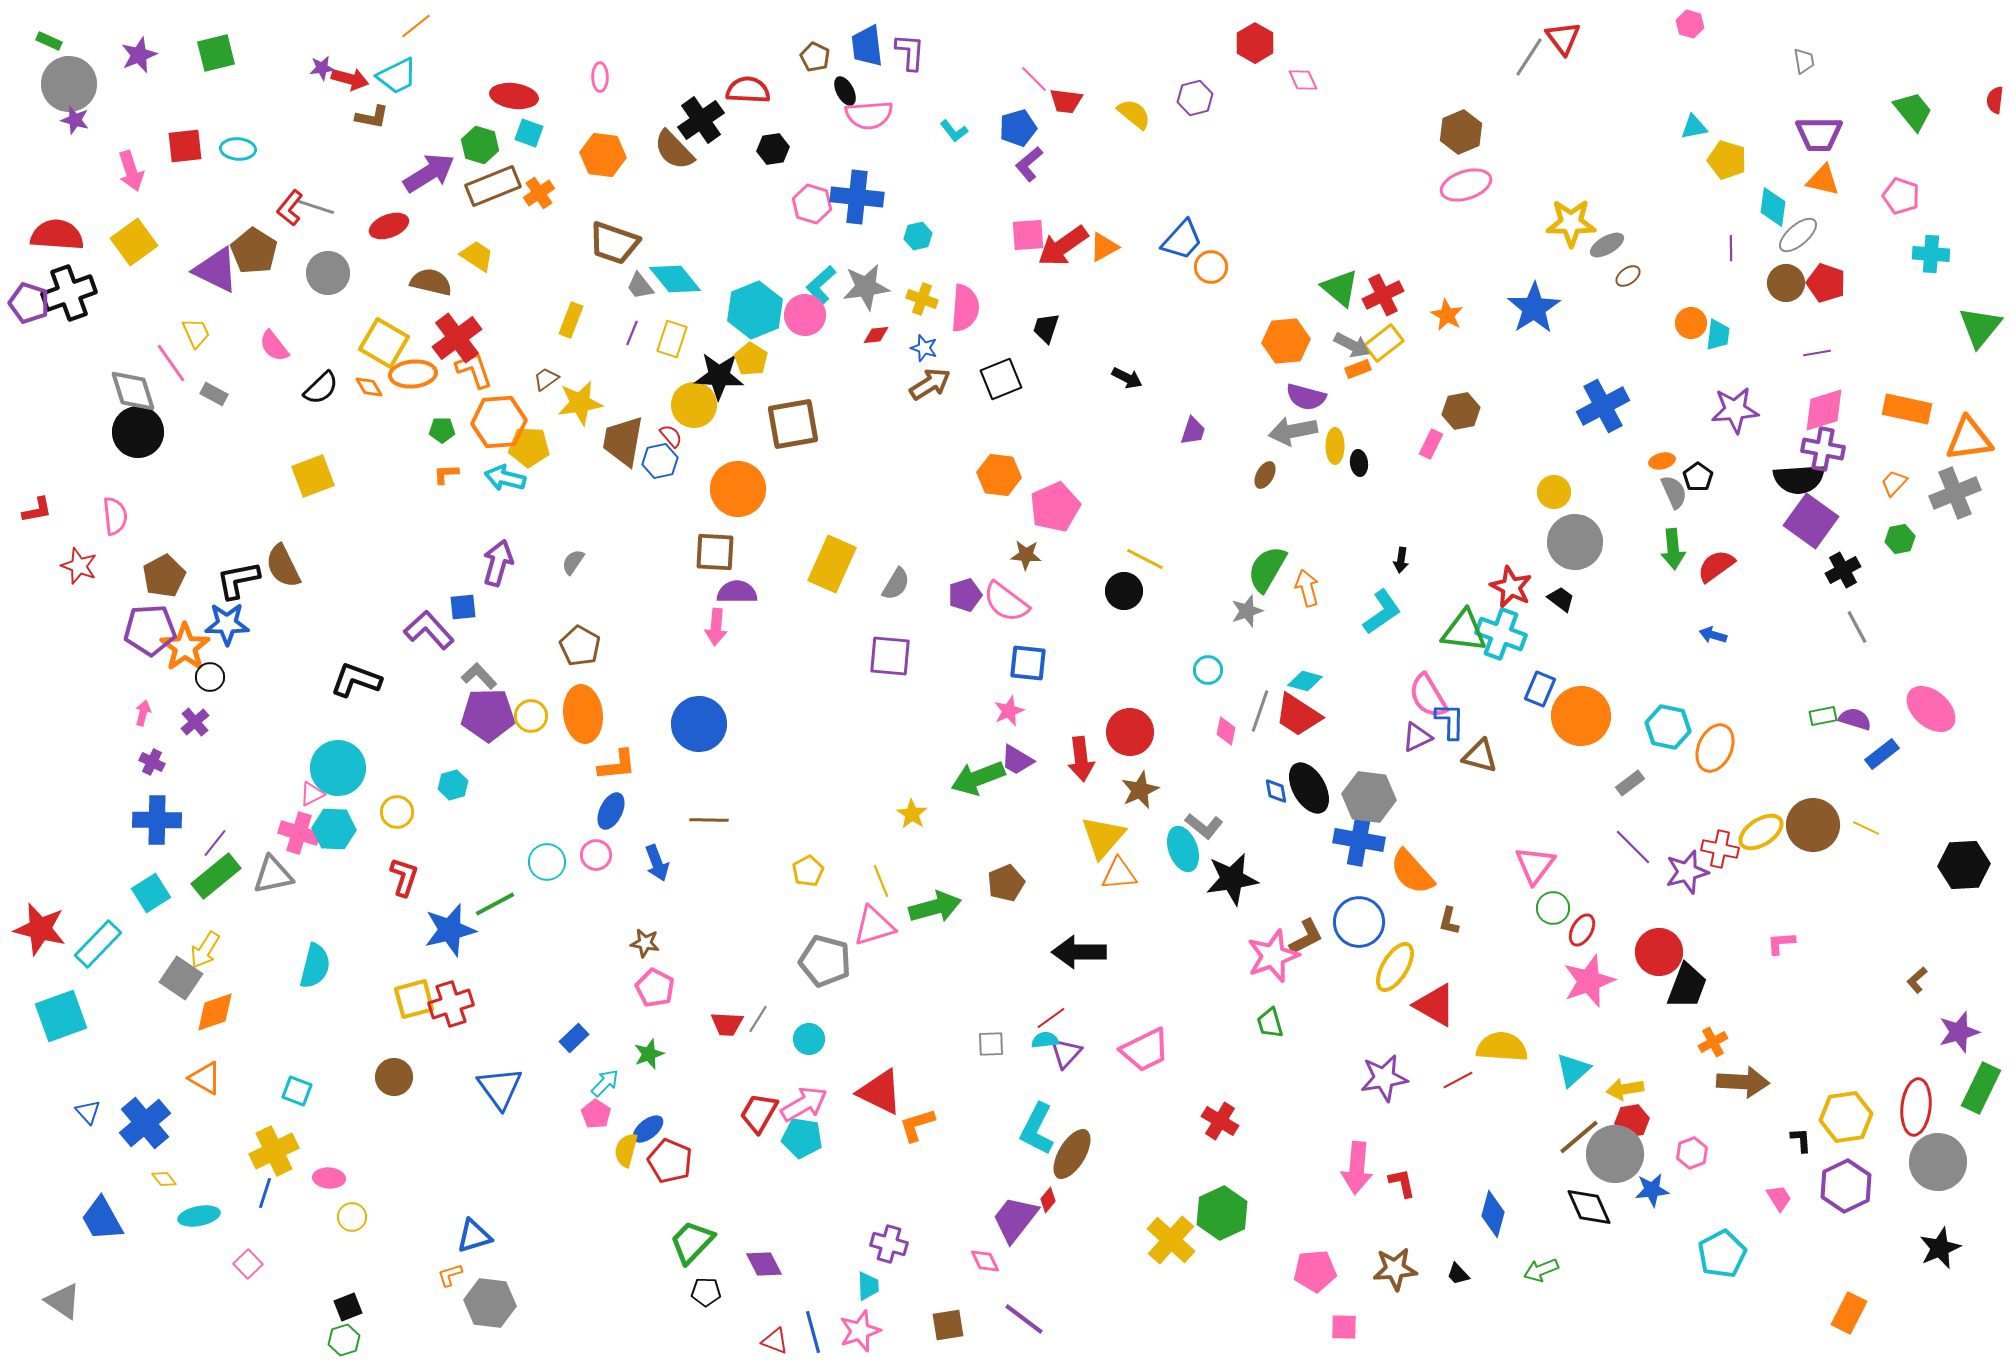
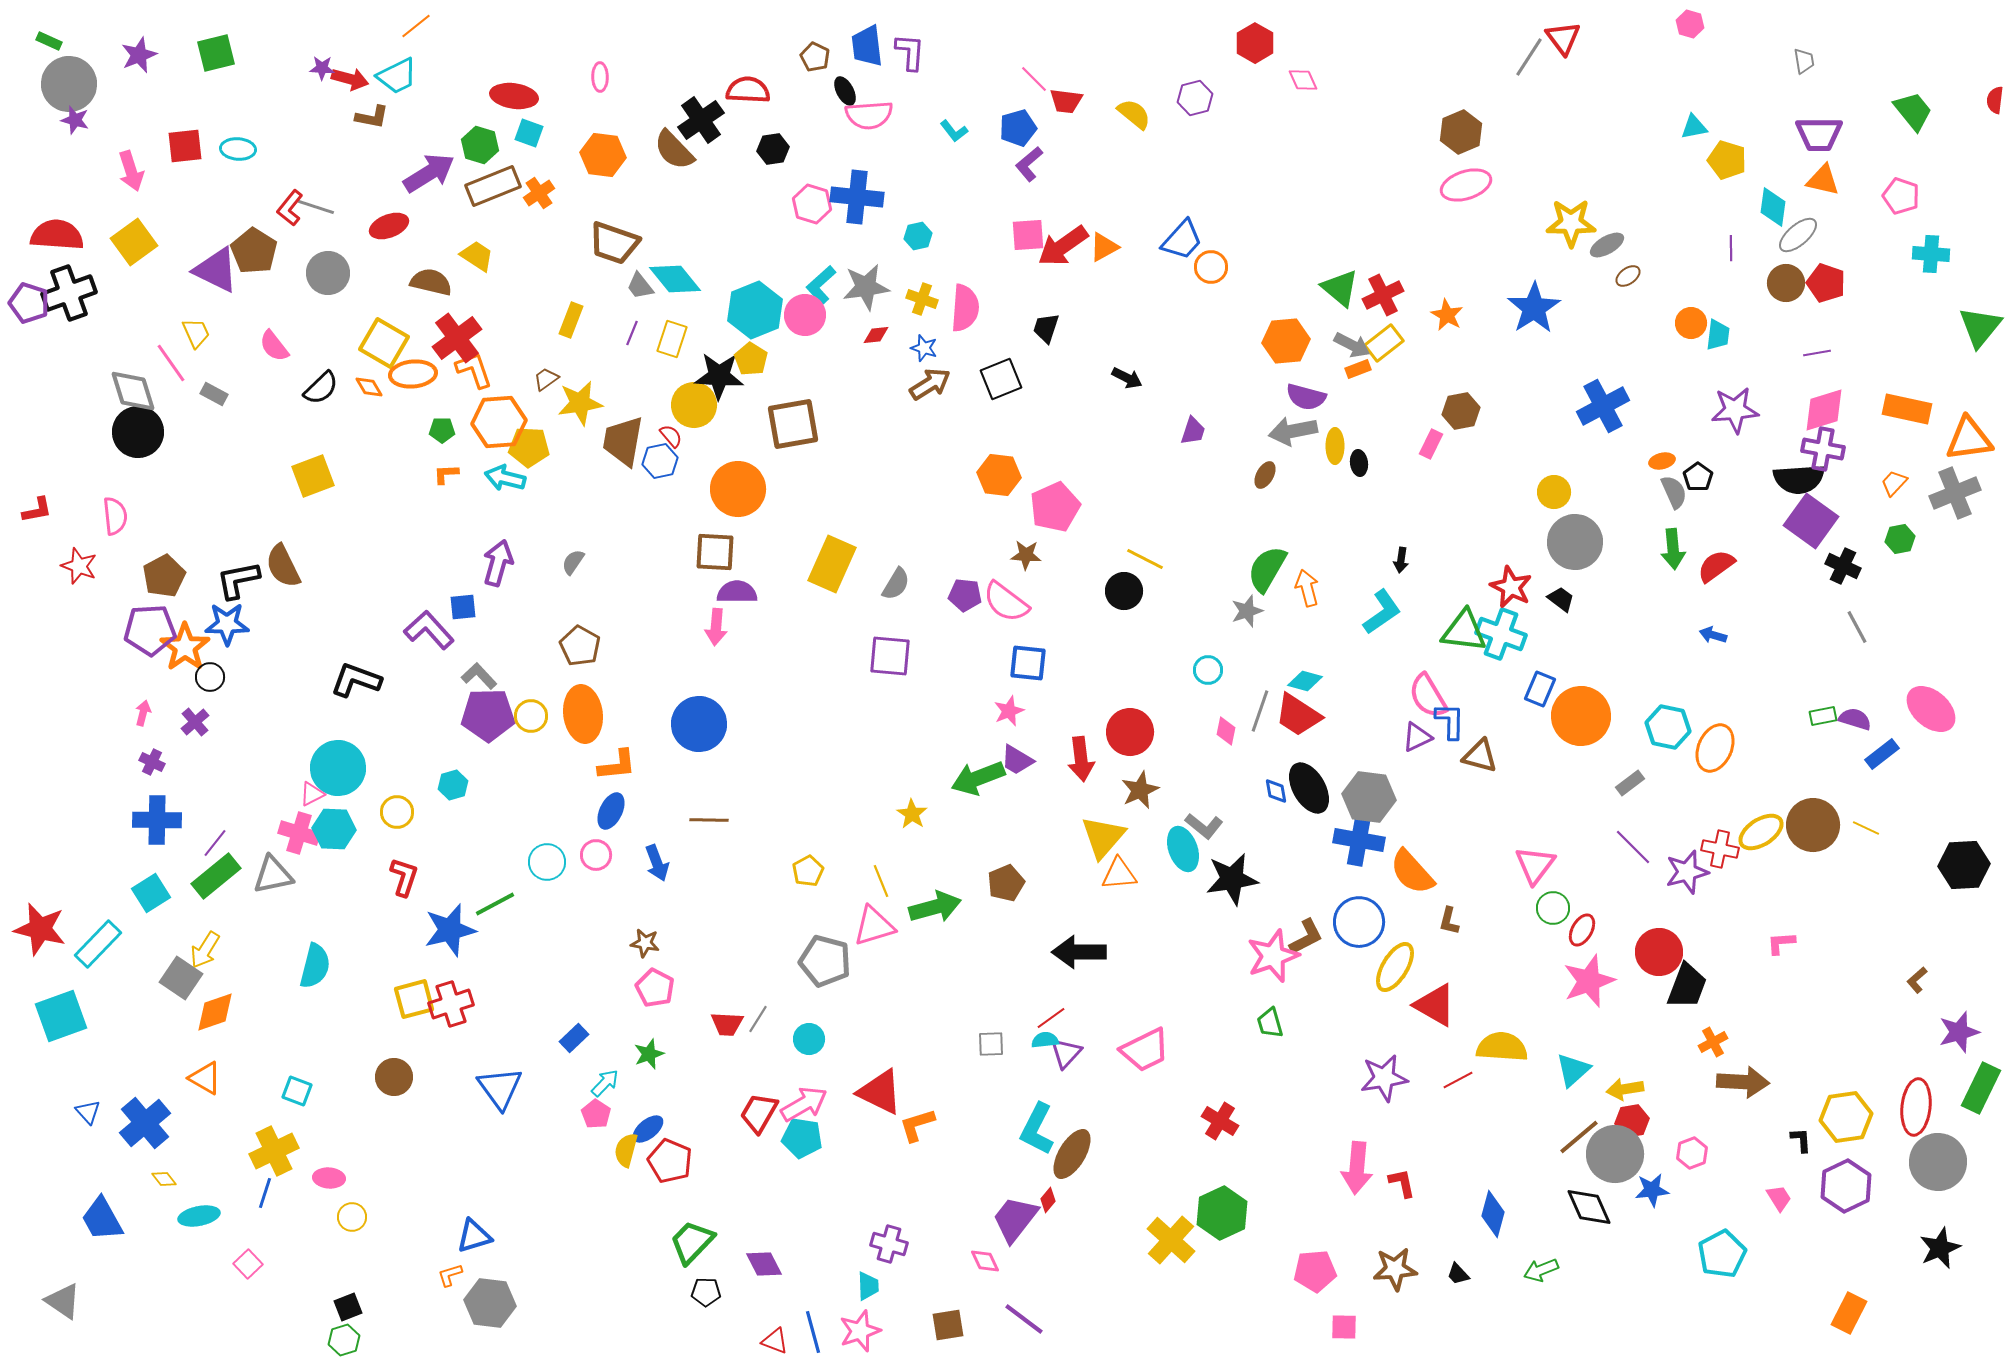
purple star at (322, 68): rotated 10 degrees clockwise
black cross at (1843, 570): moved 4 px up; rotated 36 degrees counterclockwise
purple pentagon at (965, 595): rotated 24 degrees clockwise
